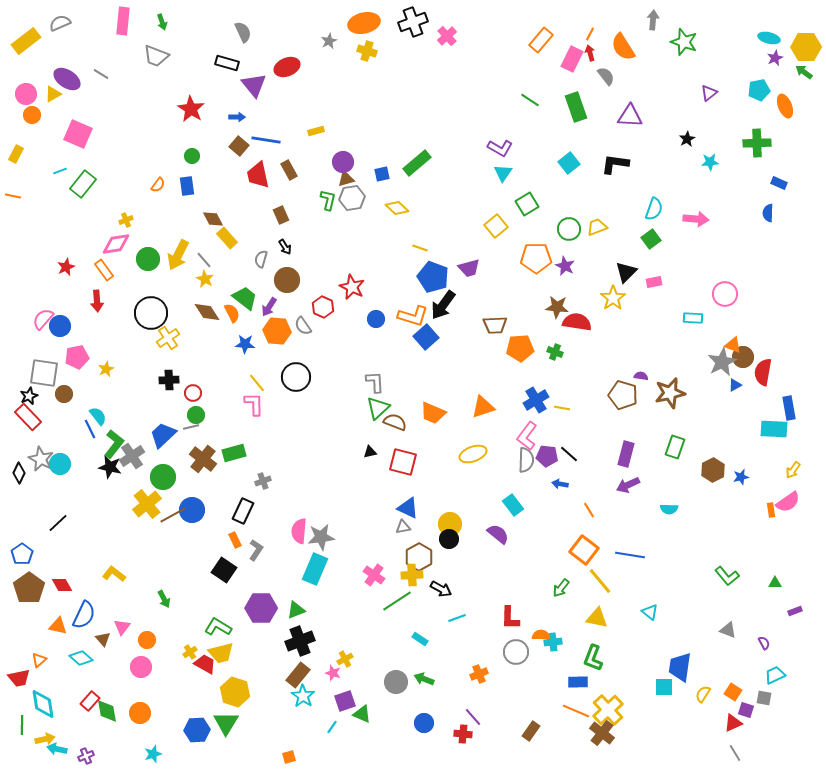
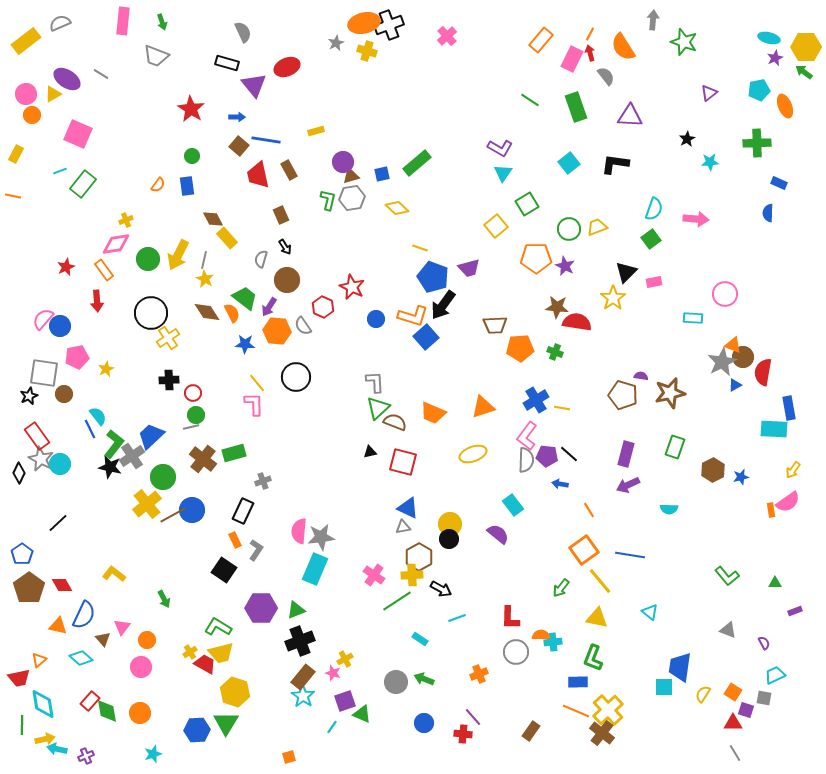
black cross at (413, 22): moved 24 px left, 3 px down
gray star at (329, 41): moved 7 px right, 2 px down
brown triangle at (346, 179): moved 5 px right, 3 px up
gray line at (204, 260): rotated 54 degrees clockwise
red rectangle at (28, 417): moved 9 px right, 19 px down; rotated 8 degrees clockwise
blue trapezoid at (163, 435): moved 12 px left, 1 px down
orange square at (584, 550): rotated 16 degrees clockwise
brown rectangle at (298, 675): moved 5 px right, 2 px down
red triangle at (733, 723): rotated 24 degrees clockwise
